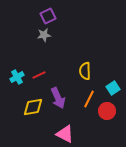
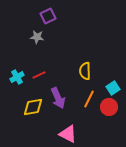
gray star: moved 7 px left, 2 px down; rotated 16 degrees clockwise
red circle: moved 2 px right, 4 px up
pink triangle: moved 3 px right
